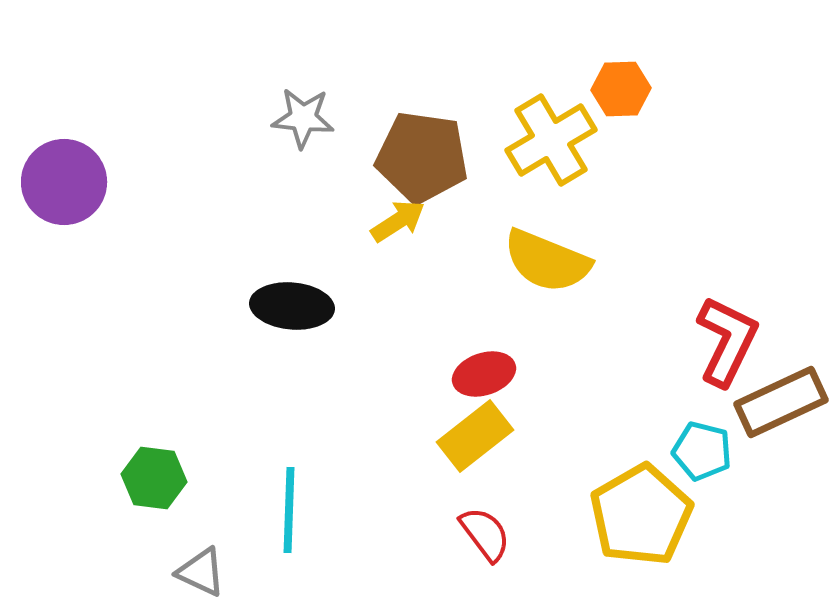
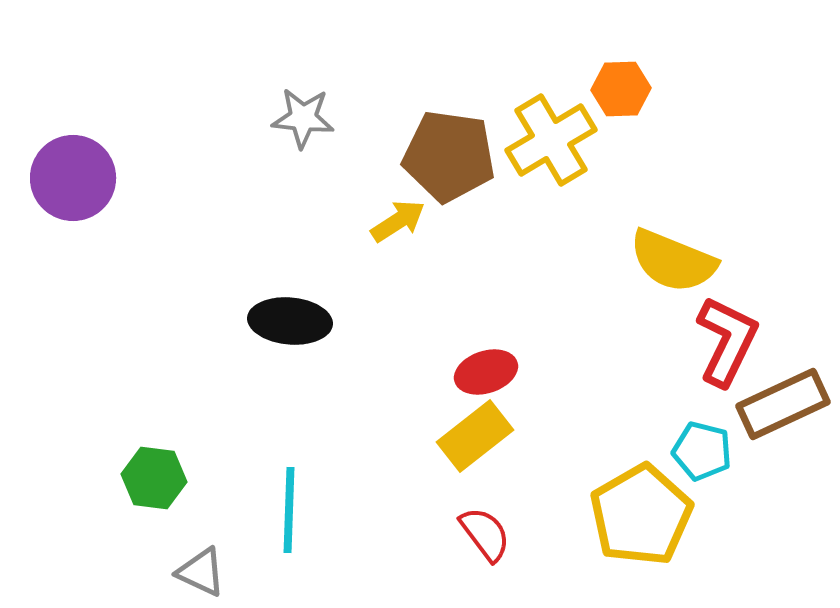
brown pentagon: moved 27 px right, 1 px up
purple circle: moved 9 px right, 4 px up
yellow semicircle: moved 126 px right
black ellipse: moved 2 px left, 15 px down
red ellipse: moved 2 px right, 2 px up
brown rectangle: moved 2 px right, 2 px down
